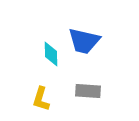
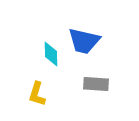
gray rectangle: moved 8 px right, 7 px up
yellow L-shape: moved 4 px left, 5 px up
